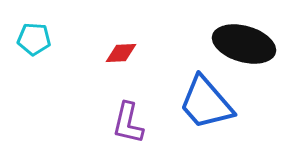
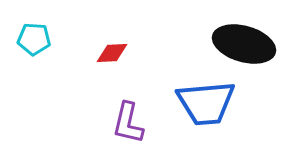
red diamond: moved 9 px left
blue trapezoid: rotated 54 degrees counterclockwise
